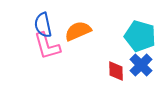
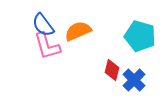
blue semicircle: rotated 25 degrees counterclockwise
blue cross: moved 7 px left, 15 px down
red diamond: moved 4 px left, 1 px up; rotated 15 degrees clockwise
